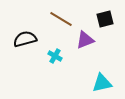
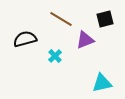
cyan cross: rotated 16 degrees clockwise
